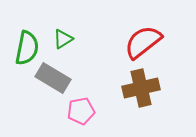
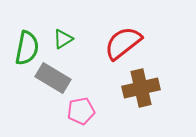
red semicircle: moved 20 px left, 1 px down
